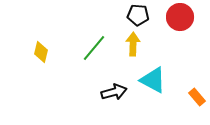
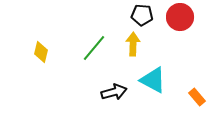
black pentagon: moved 4 px right
